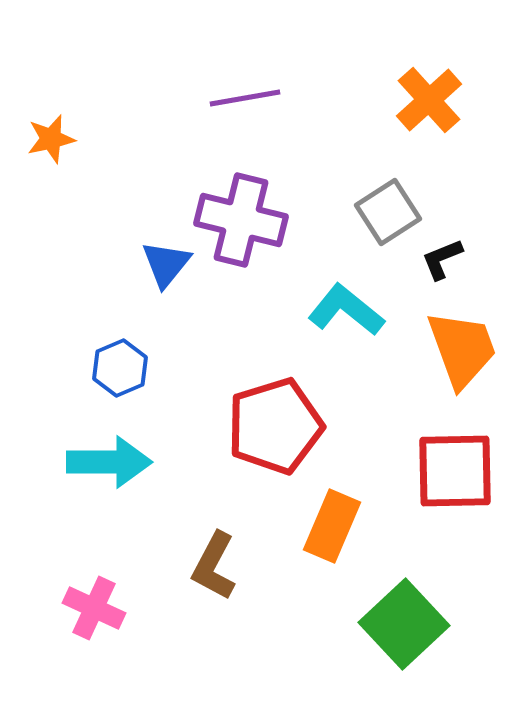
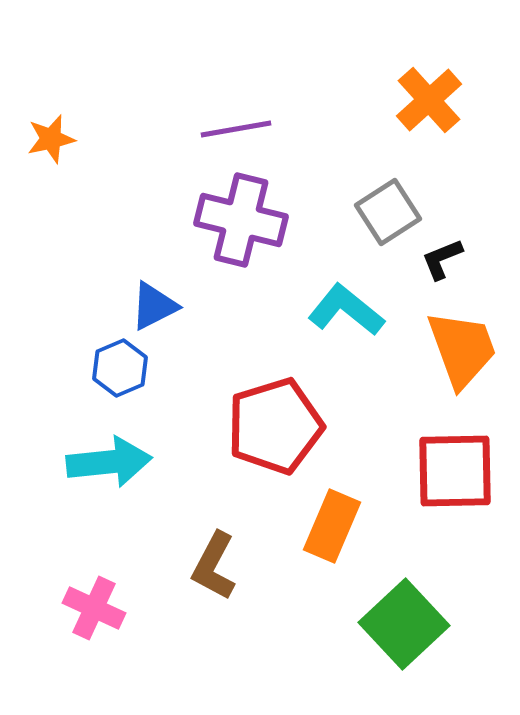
purple line: moved 9 px left, 31 px down
blue triangle: moved 12 px left, 42 px down; rotated 24 degrees clockwise
cyan arrow: rotated 6 degrees counterclockwise
